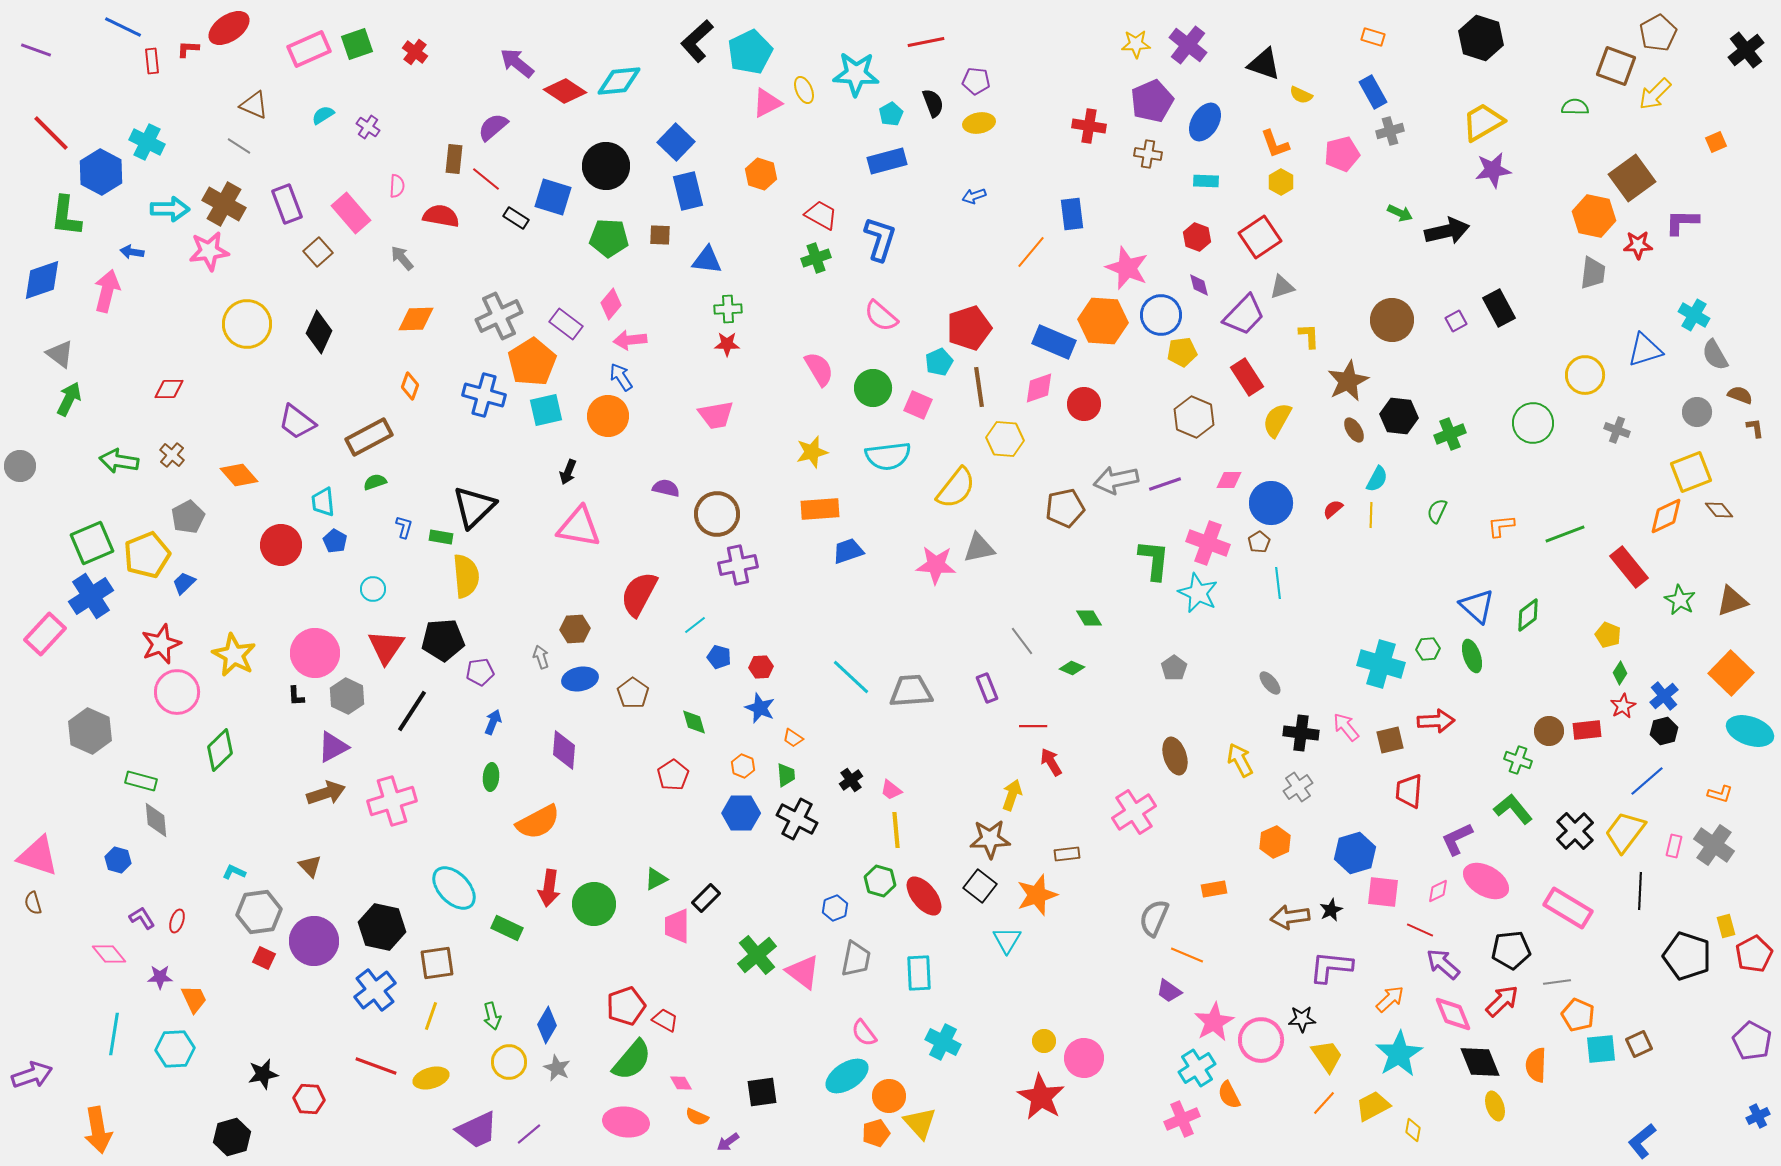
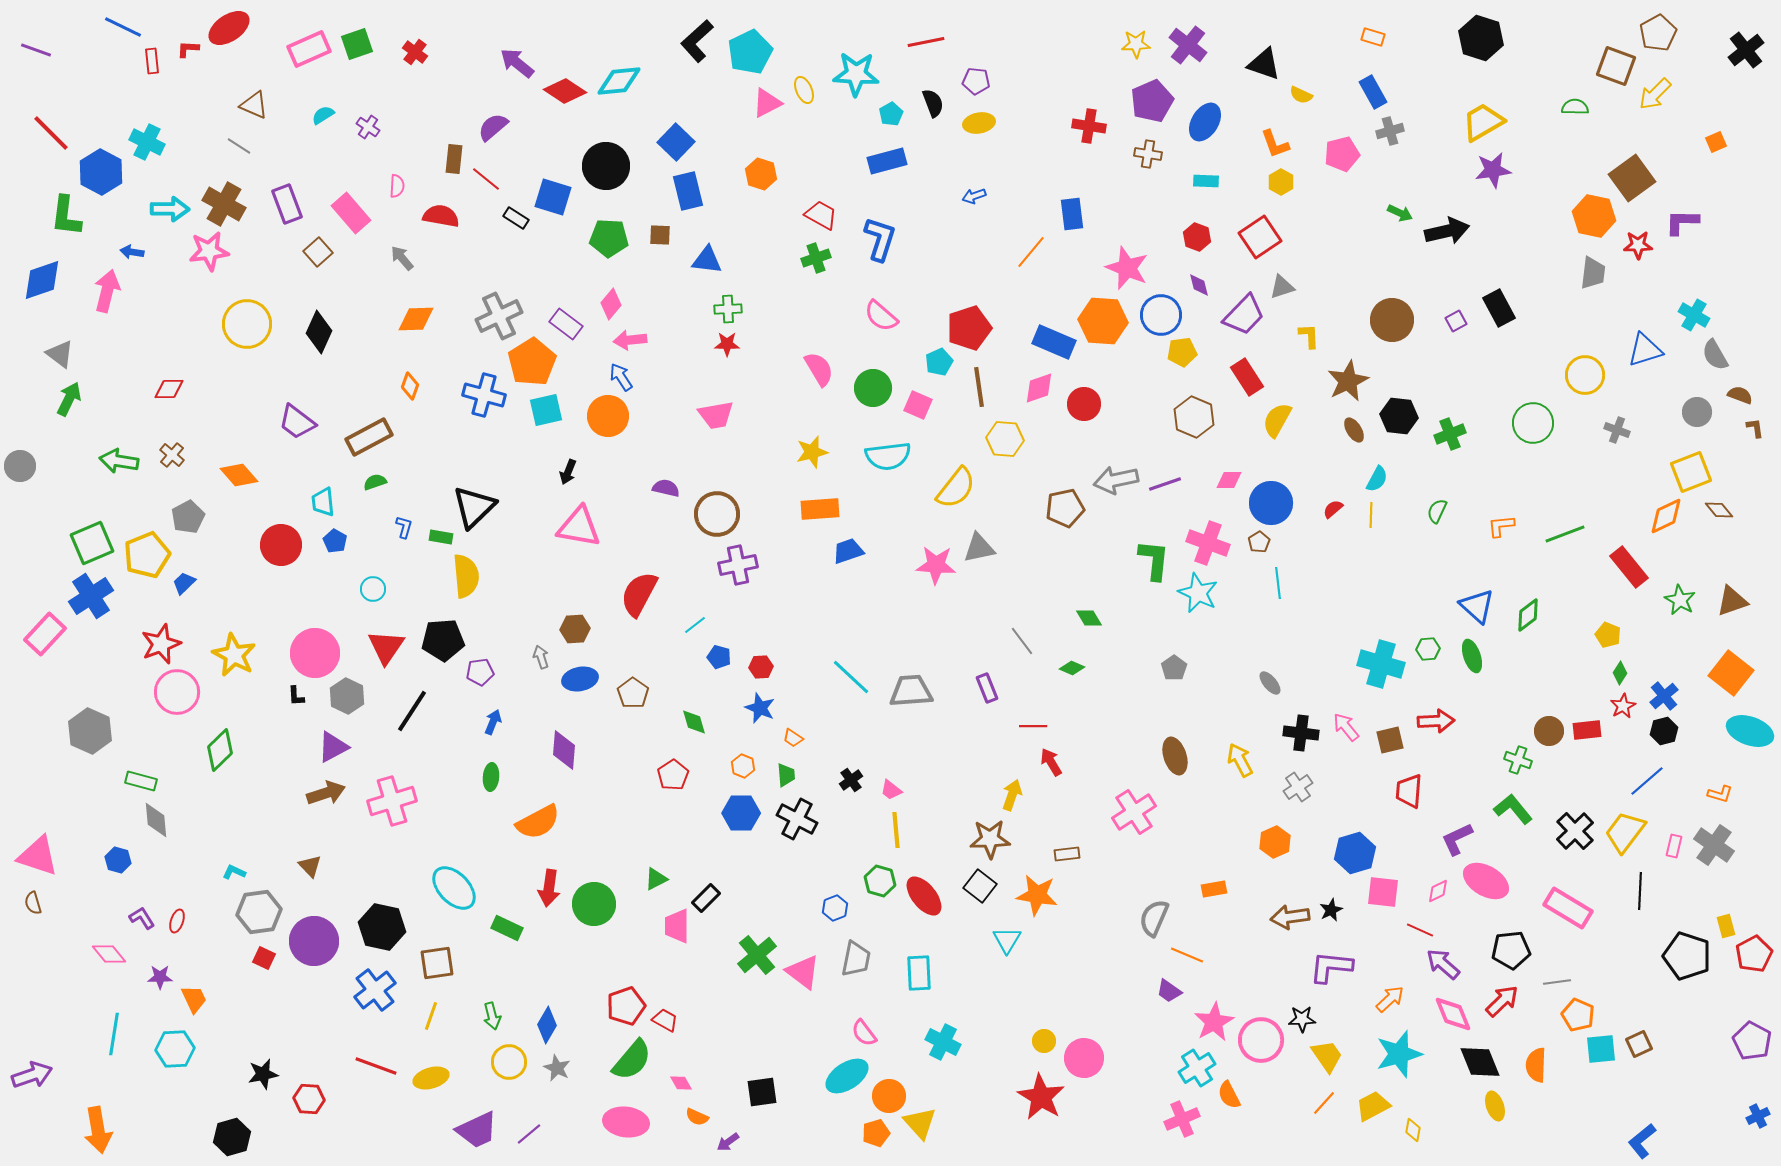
orange square at (1731, 673): rotated 6 degrees counterclockwise
orange star at (1037, 895): rotated 27 degrees clockwise
cyan star at (1399, 1054): rotated 15 degrees clockwise
